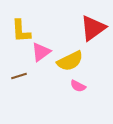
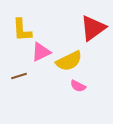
yellow L-shape: moved 1 px right, 1 px up
pink triangle: rotated 10 degrees clockwise
yellow semicircle: moved 1 px left
